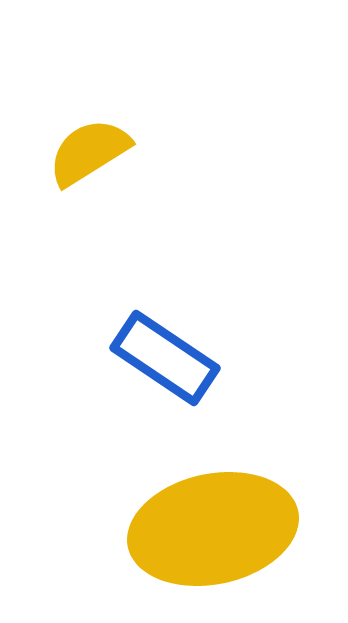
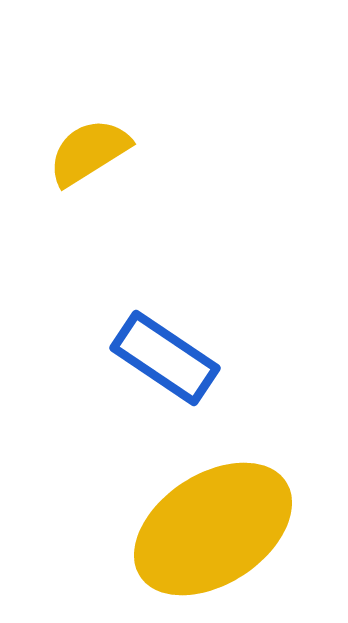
yellow ellipse: rotated 21 degrees counterclockwise
